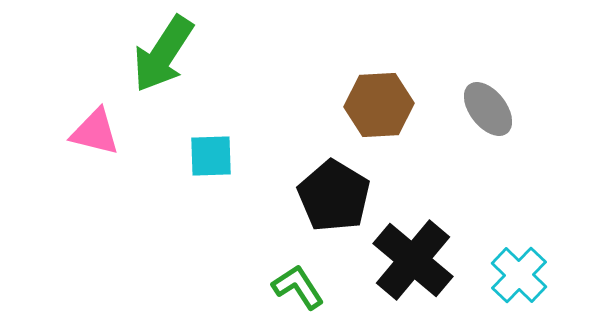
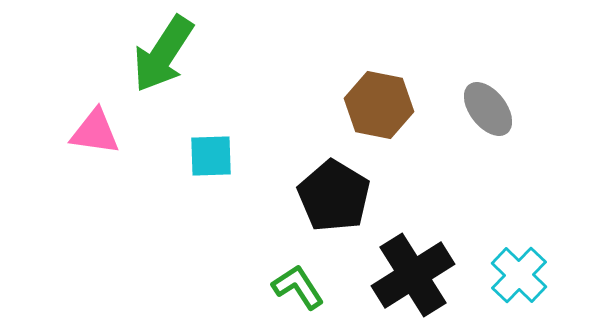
brown hexagon: rotated 14 degrees clockwise
pink triangle: rotated 6 degrees counterclockwise
black cross: moved 15 px down; rotated 18 degrees clockwise
